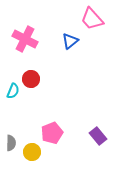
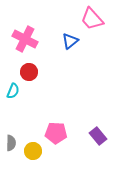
red circle: moved 2 px left, 7 px up
pink pentagon: moved 4 px right; rotated 25 degrees clockwise
yellow circle: moved 1 px right, 1 px up
